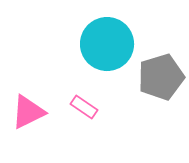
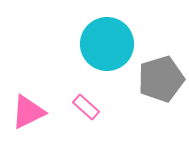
gray pentagon: moved 2 px down
pink rectangle: moved 2 px right; rotated 8 degrees clockwise
